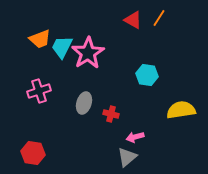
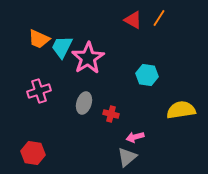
orange trapezoid: moved 1 px left; rotated 45 degrees clockwise
pink star: moved 5 px down
